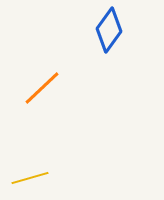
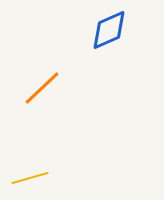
blue diamond: rotated 30 degrees clockwise
